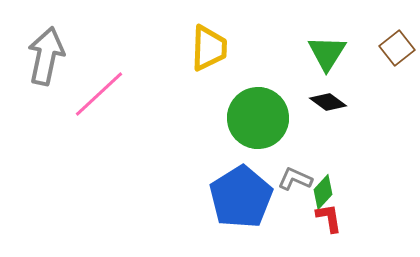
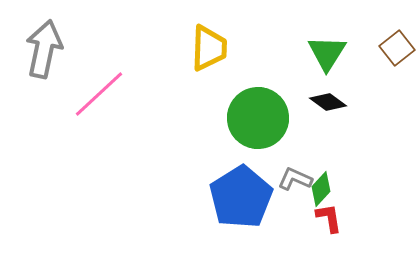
gray arrow: moved 2 px left, 7 px up
green diamond: moved 2 px left, 3 px up
